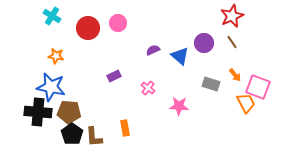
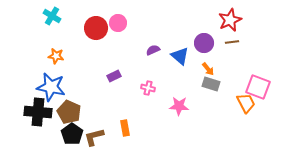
red star: moved 2 px left, 4 px down
red circle: moved 8 px right
brown line: rotated 64 degrees counterclockwise
orange arrow: moved 27 px left, 6 px up
pink cross: rotated 24 degrees counterclockwise
brown pentagon: rotated 20 degrees clockwise
brown L-shape: rotated 80 degrees clockwise
